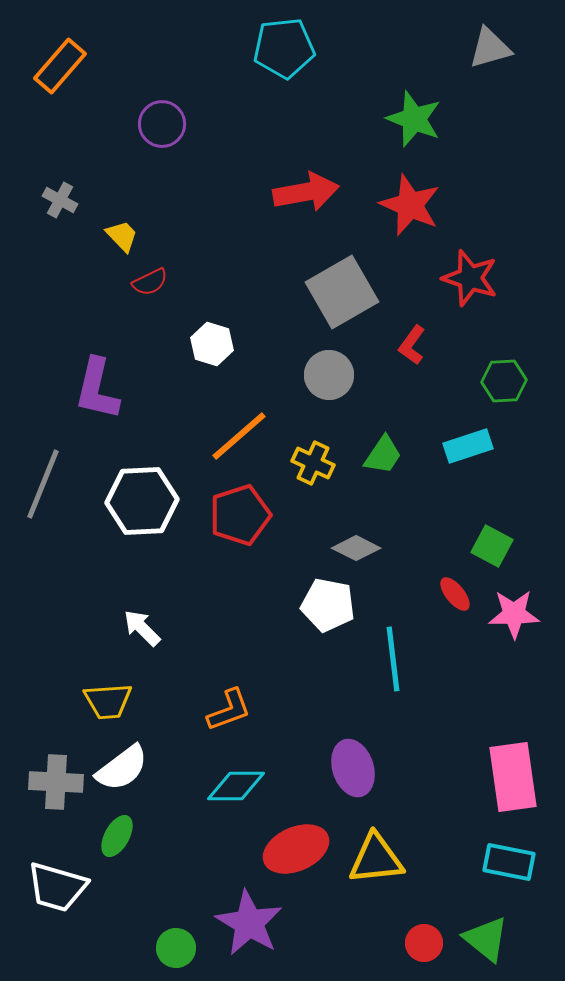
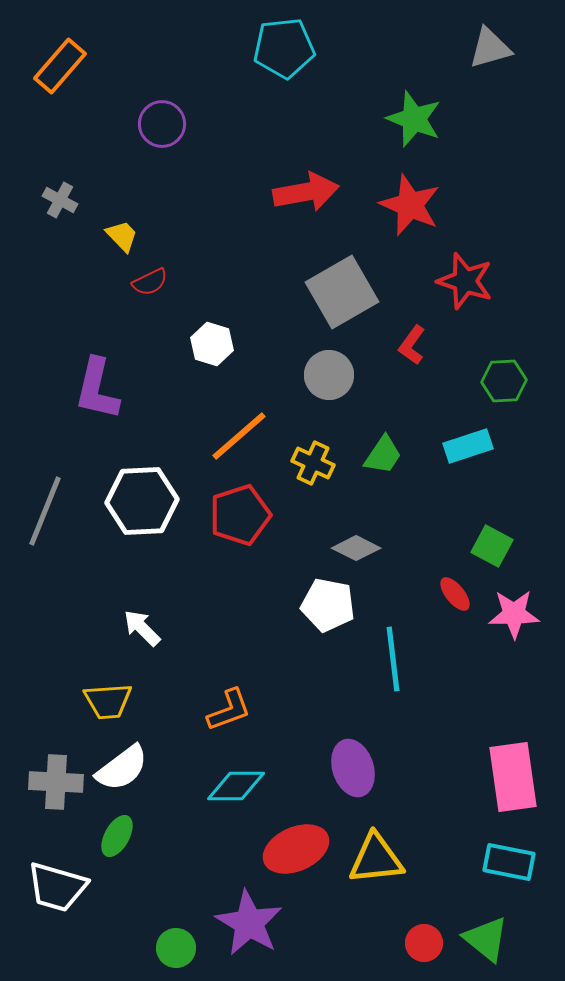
red star at (470, 278): moved 5 px left, 3 px down
gray line at (43, 484): moved 2 px right, 27 px down
